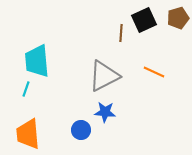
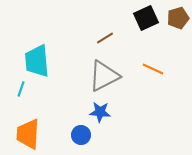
black square: moved 2 px right, 2 px up
brown line: moved 16 px left, 5 px down; rotated 54 degrees clockwise
orange line: moved 1 px left, 3 px up
cyan line: moved 5 px left
blue star: moved 5 px left
blue circle: moved 5 px down
orange trapezoid: rotated 8 degrees clockwise
